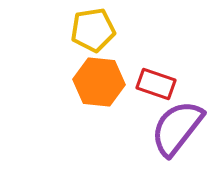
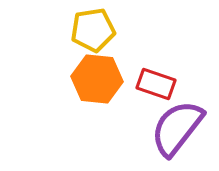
orange hexagon: moved 2 px left, 3 px up
